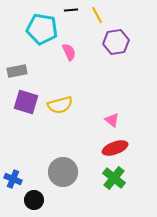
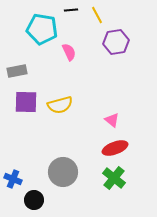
purple square: rotated 15 degrees counterclockwise
